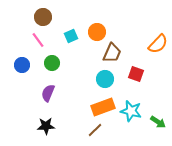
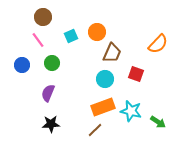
black star: moved 5 px right, 2 px up
